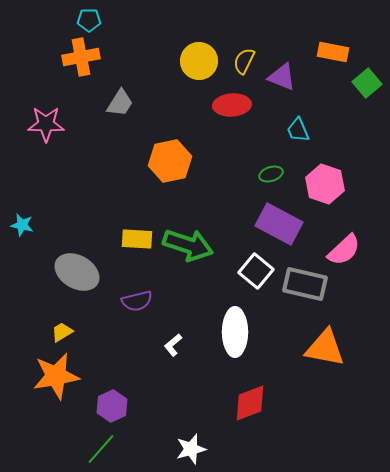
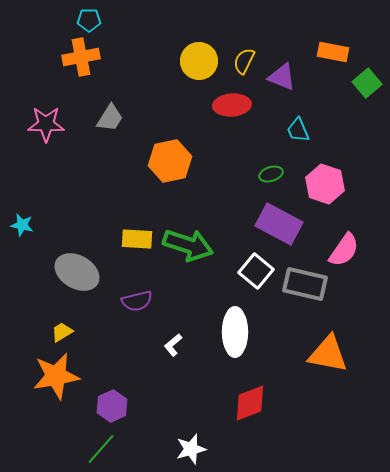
gray trapezoid: moved 10 px left, 15 px down
pink semicircle: rotated 12 degrees counterclockwise
orange triangle: moved 3 px right, 6 px down
